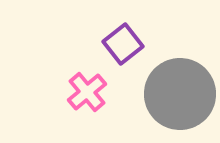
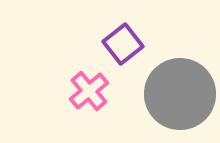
pink cross: moved 2 px right, 1 px up
